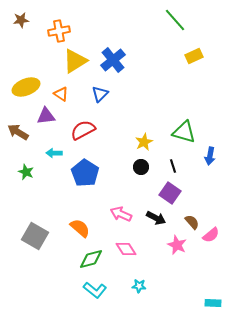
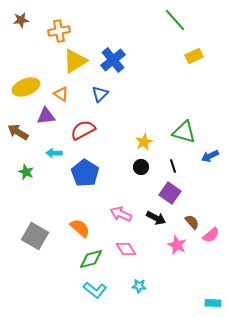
blue arrow: rotated 54 degrees clockwise
